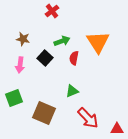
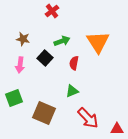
red semicircle: moved 5 px down
